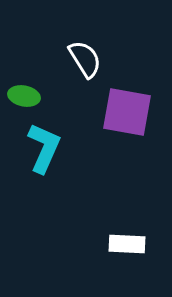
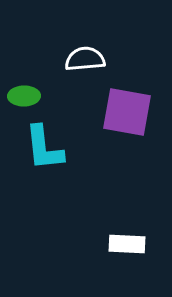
white semicircle: rotated 63 degrees counterclockwise
green ellipse: rotated 12 degrees counterclockwise
cyan L-shape: rotated 150 degrees clockwise
